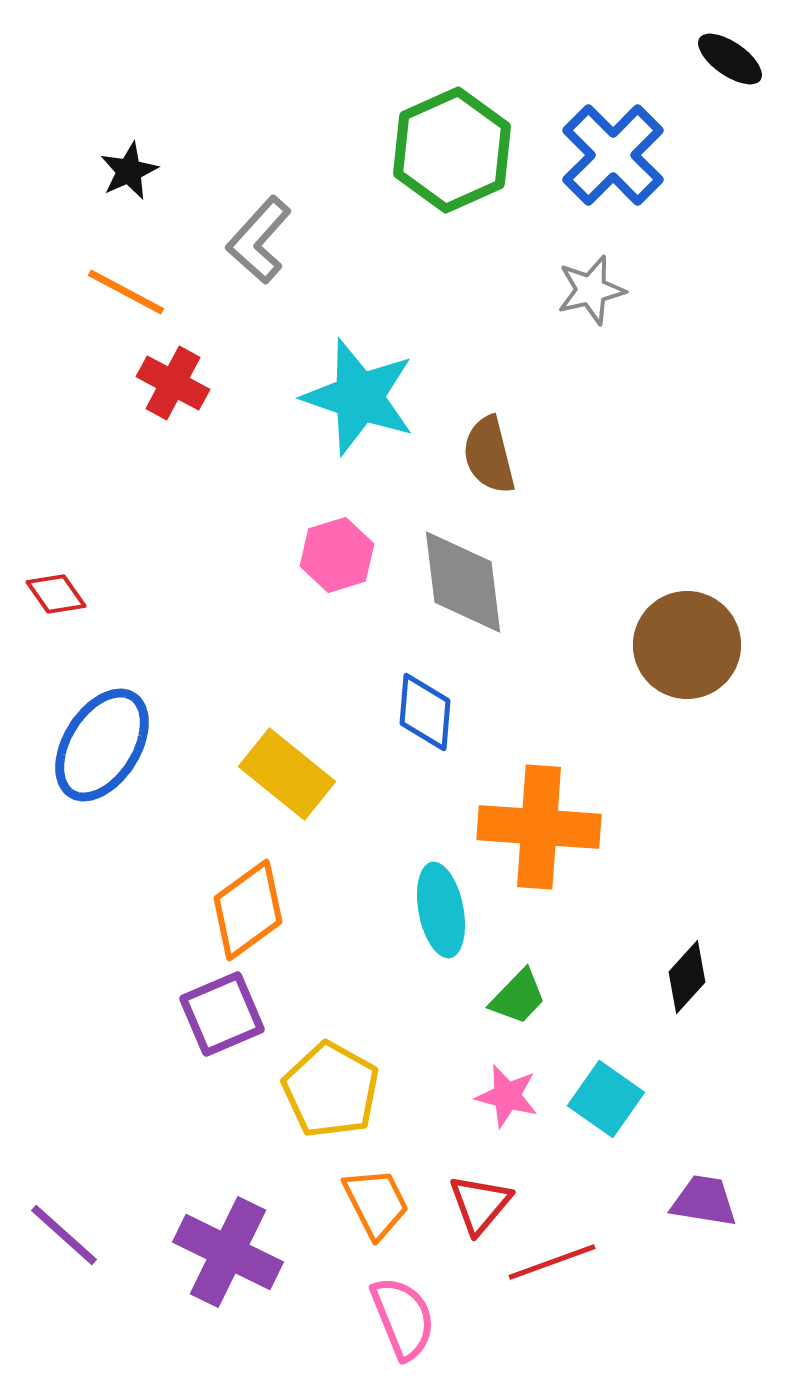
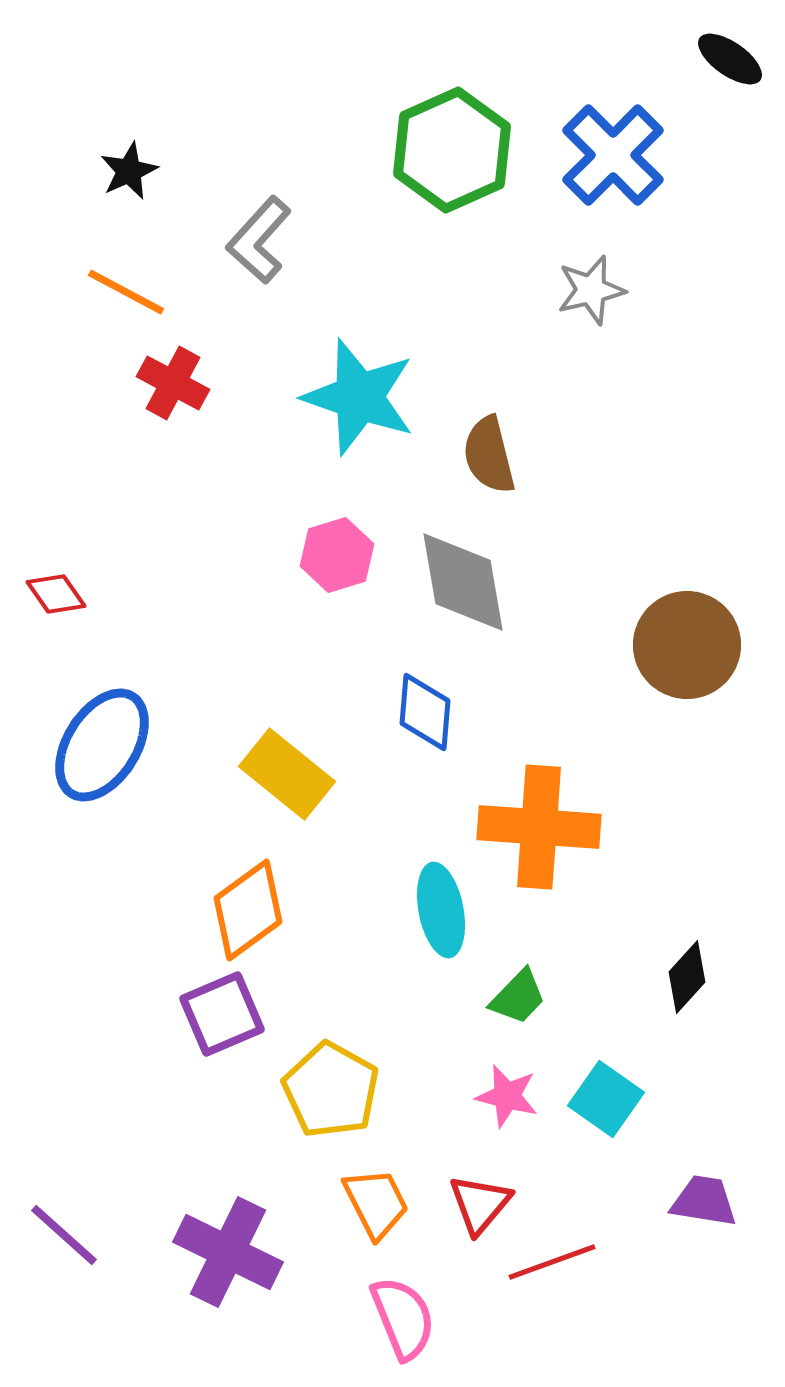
gray diamond: rotated 3 degrees counterclockwise
